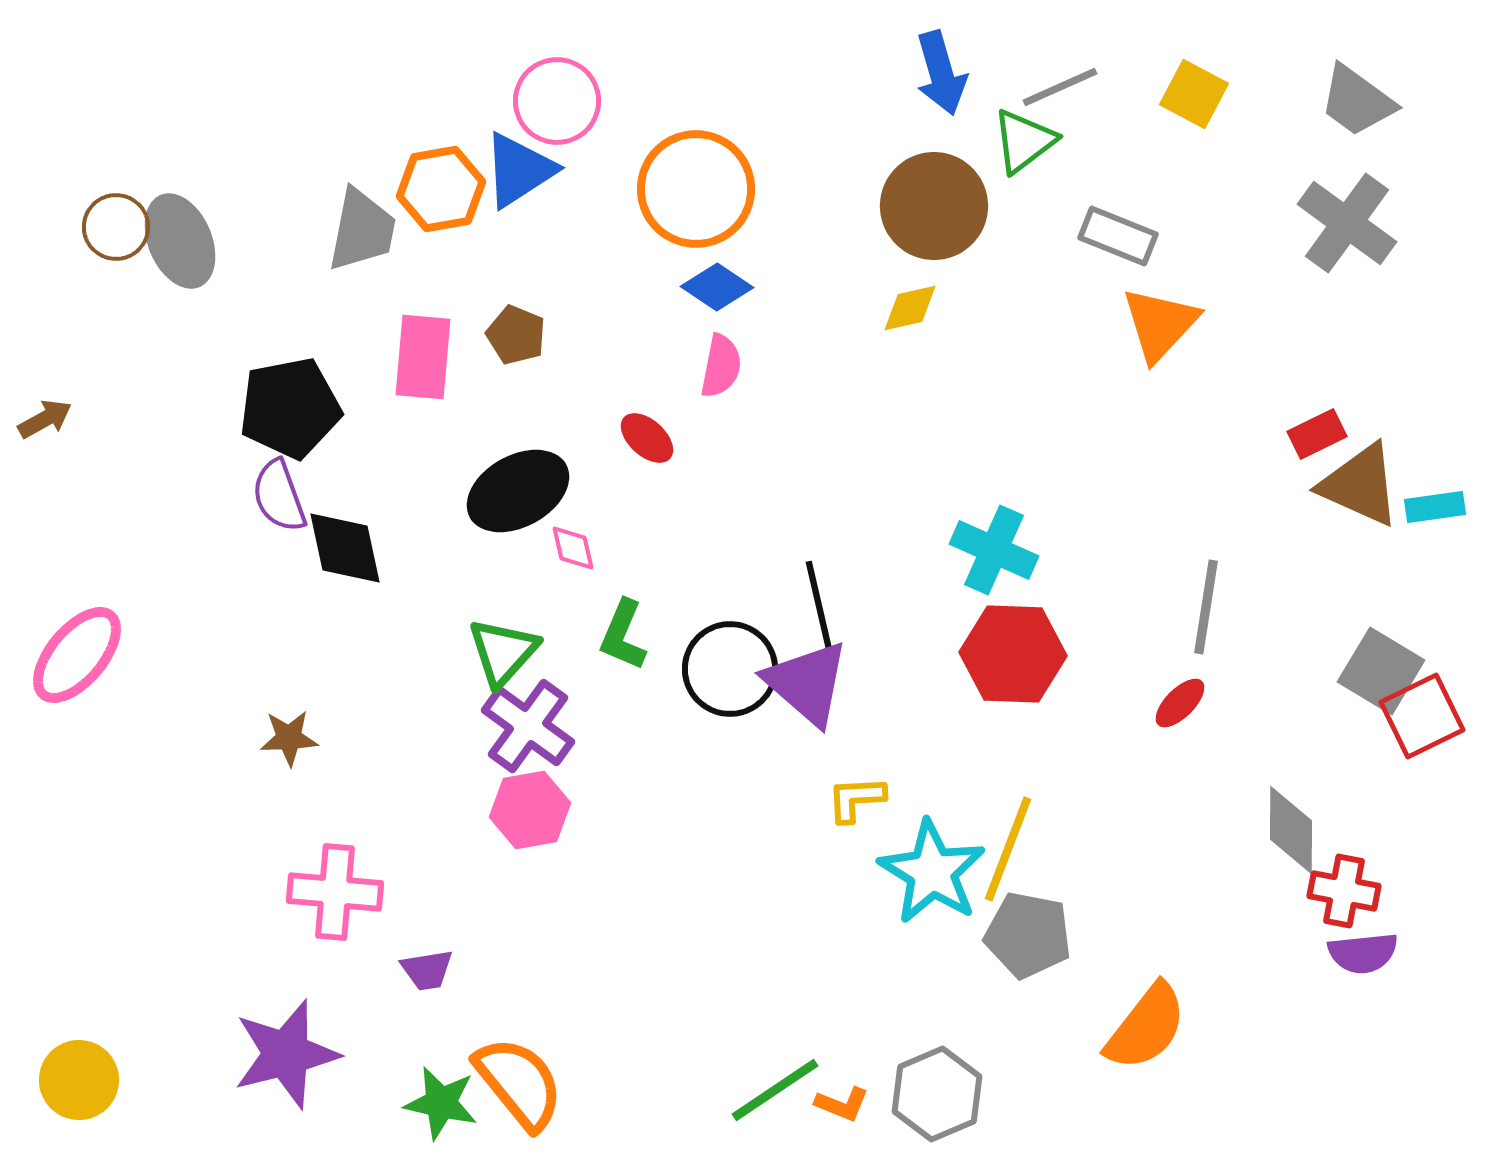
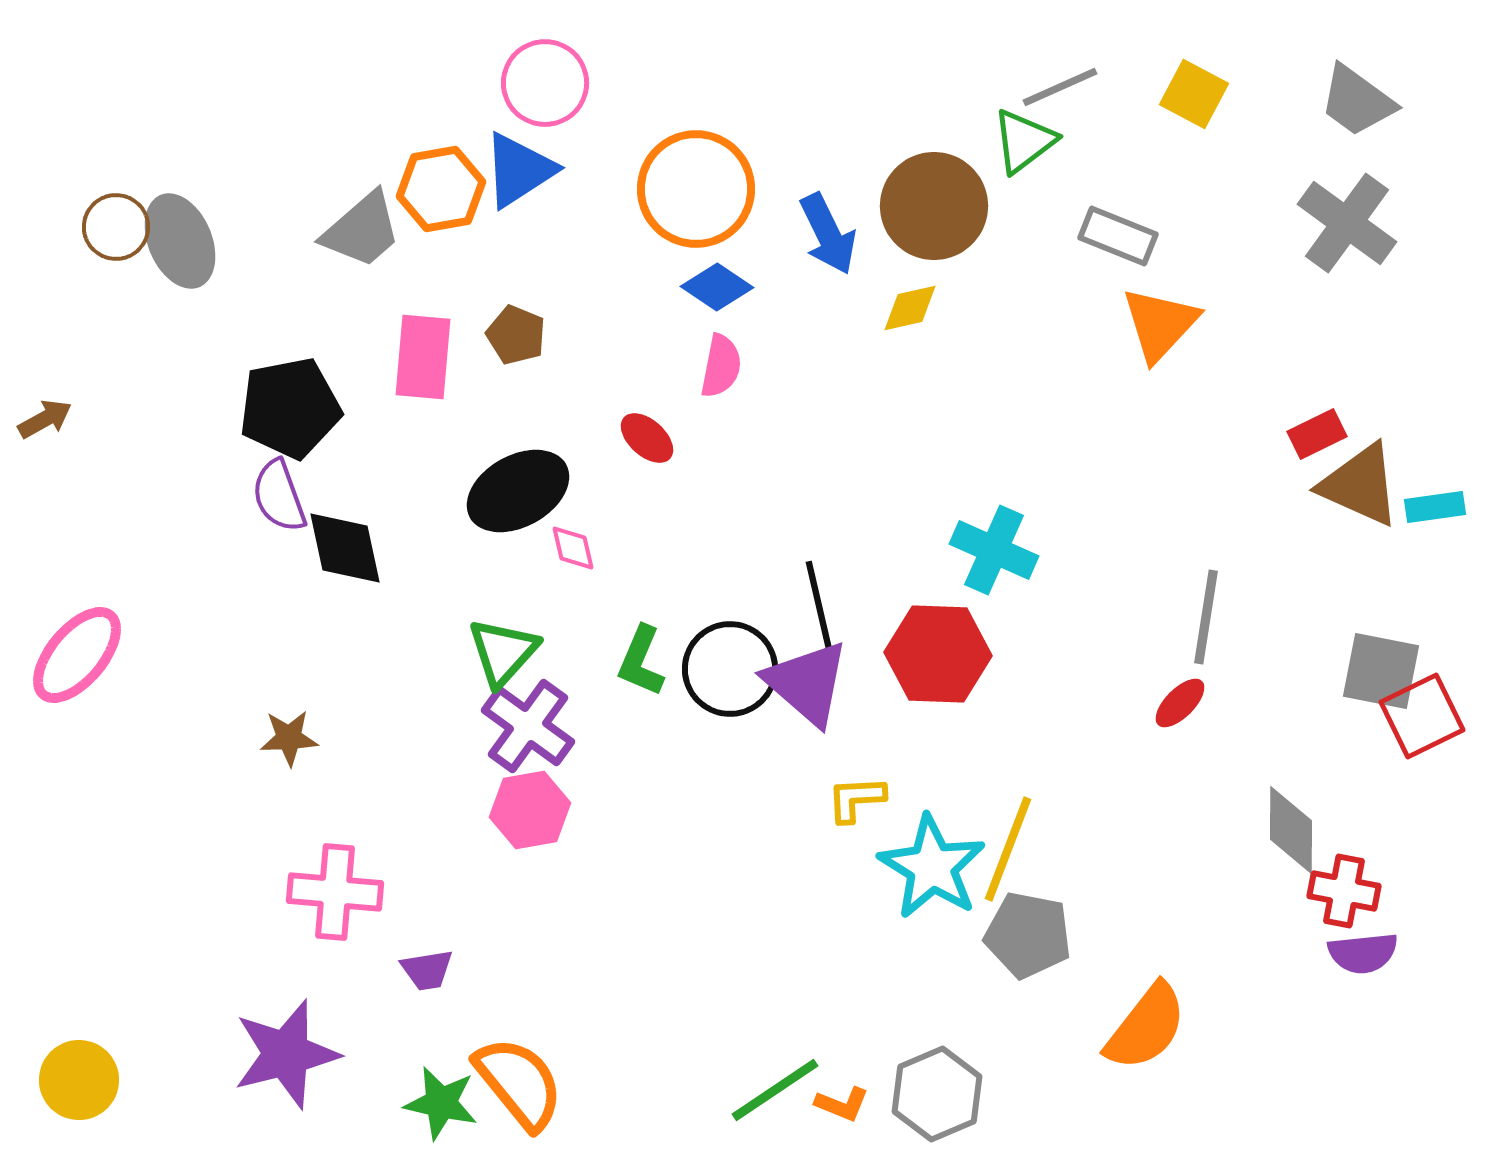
blue arrow at (941, 73): moved 113 px left, 161 px down; rotated 10 degrees counterclockwise
pink circle at (557, 101): moved 12 px left, 18 px up
gray trapezoid at (362, 230): rotated 38 degrees clockwise
gray line at (1206, 607): moved 10 px down
green L-shape at (623, 635): moved 18 px right, 26 px down
red hexagon at (1013, 654): moved 75 px left
gray square at (1381, 671): rotated 20 degrees counterclockwise
cyan star at (932, 872): moved 5 px up
